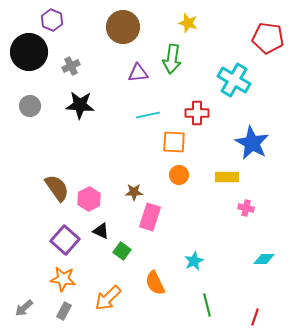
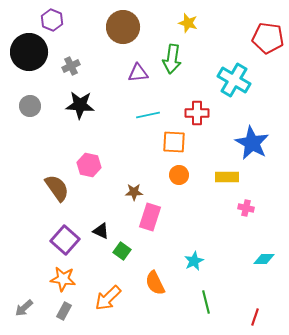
pink hexagon: moved 34 px up; rotated 20 degrees counterclockwise
green line: moved 1 px left, 3 px up
